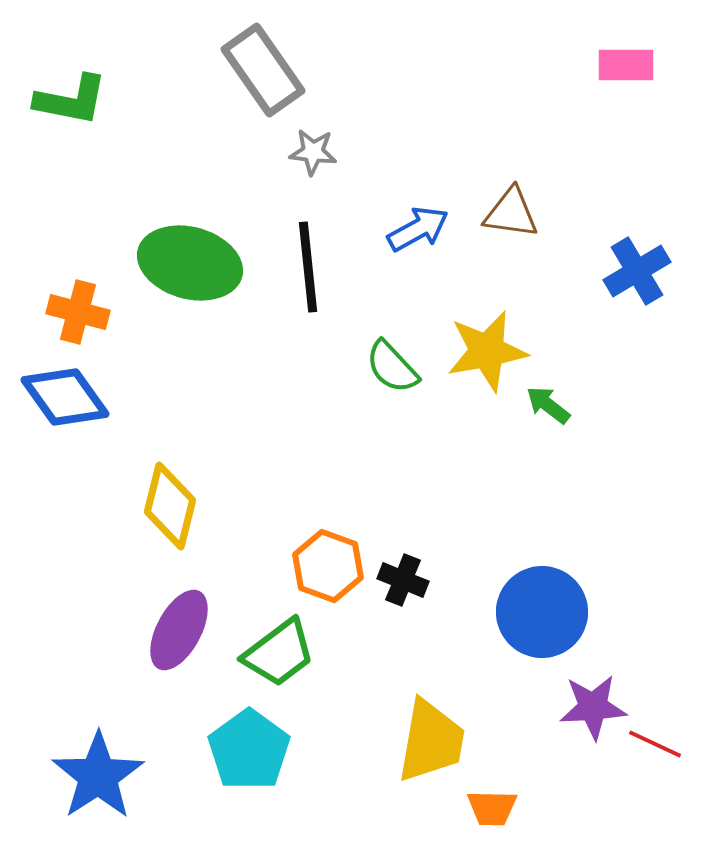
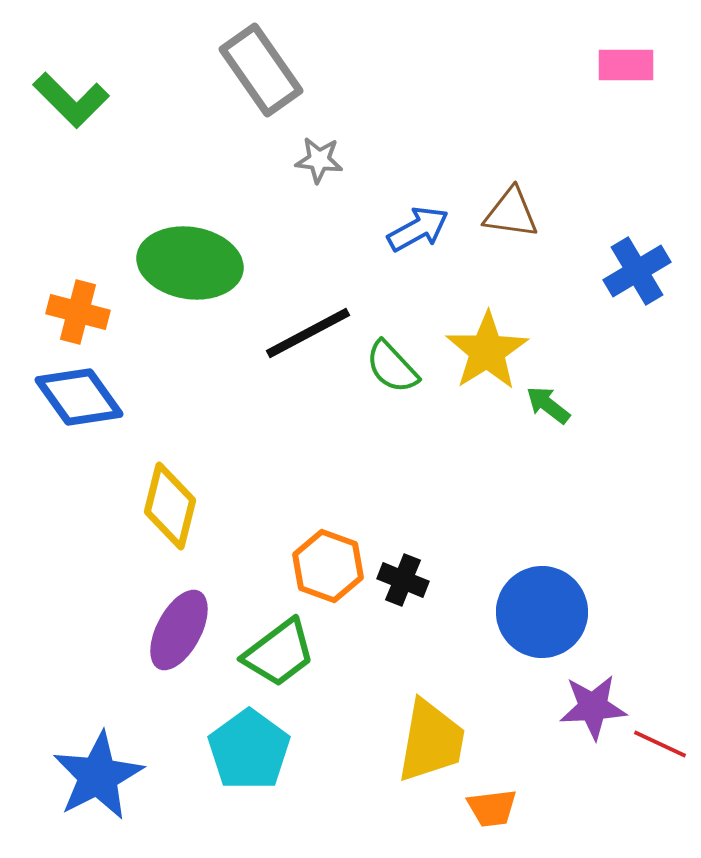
gray rectangle: moved 2 px left
green L-shape: rotated 34 degrees clockwise
gray star: moved 6 px right, 8 px down
green ellipse: rotated 6 degrees counterclockwise
black line: moved 66 px down; rotated 68 degrees clockwise
yellow star: rotated 22 degrees counterclockwise
blue diamond: moved 14 px right
red line: moved 5 px right
blue star: rotated 6 degrees clockwise
orange trapezoid: rotated 8 degrees counterclockwise
